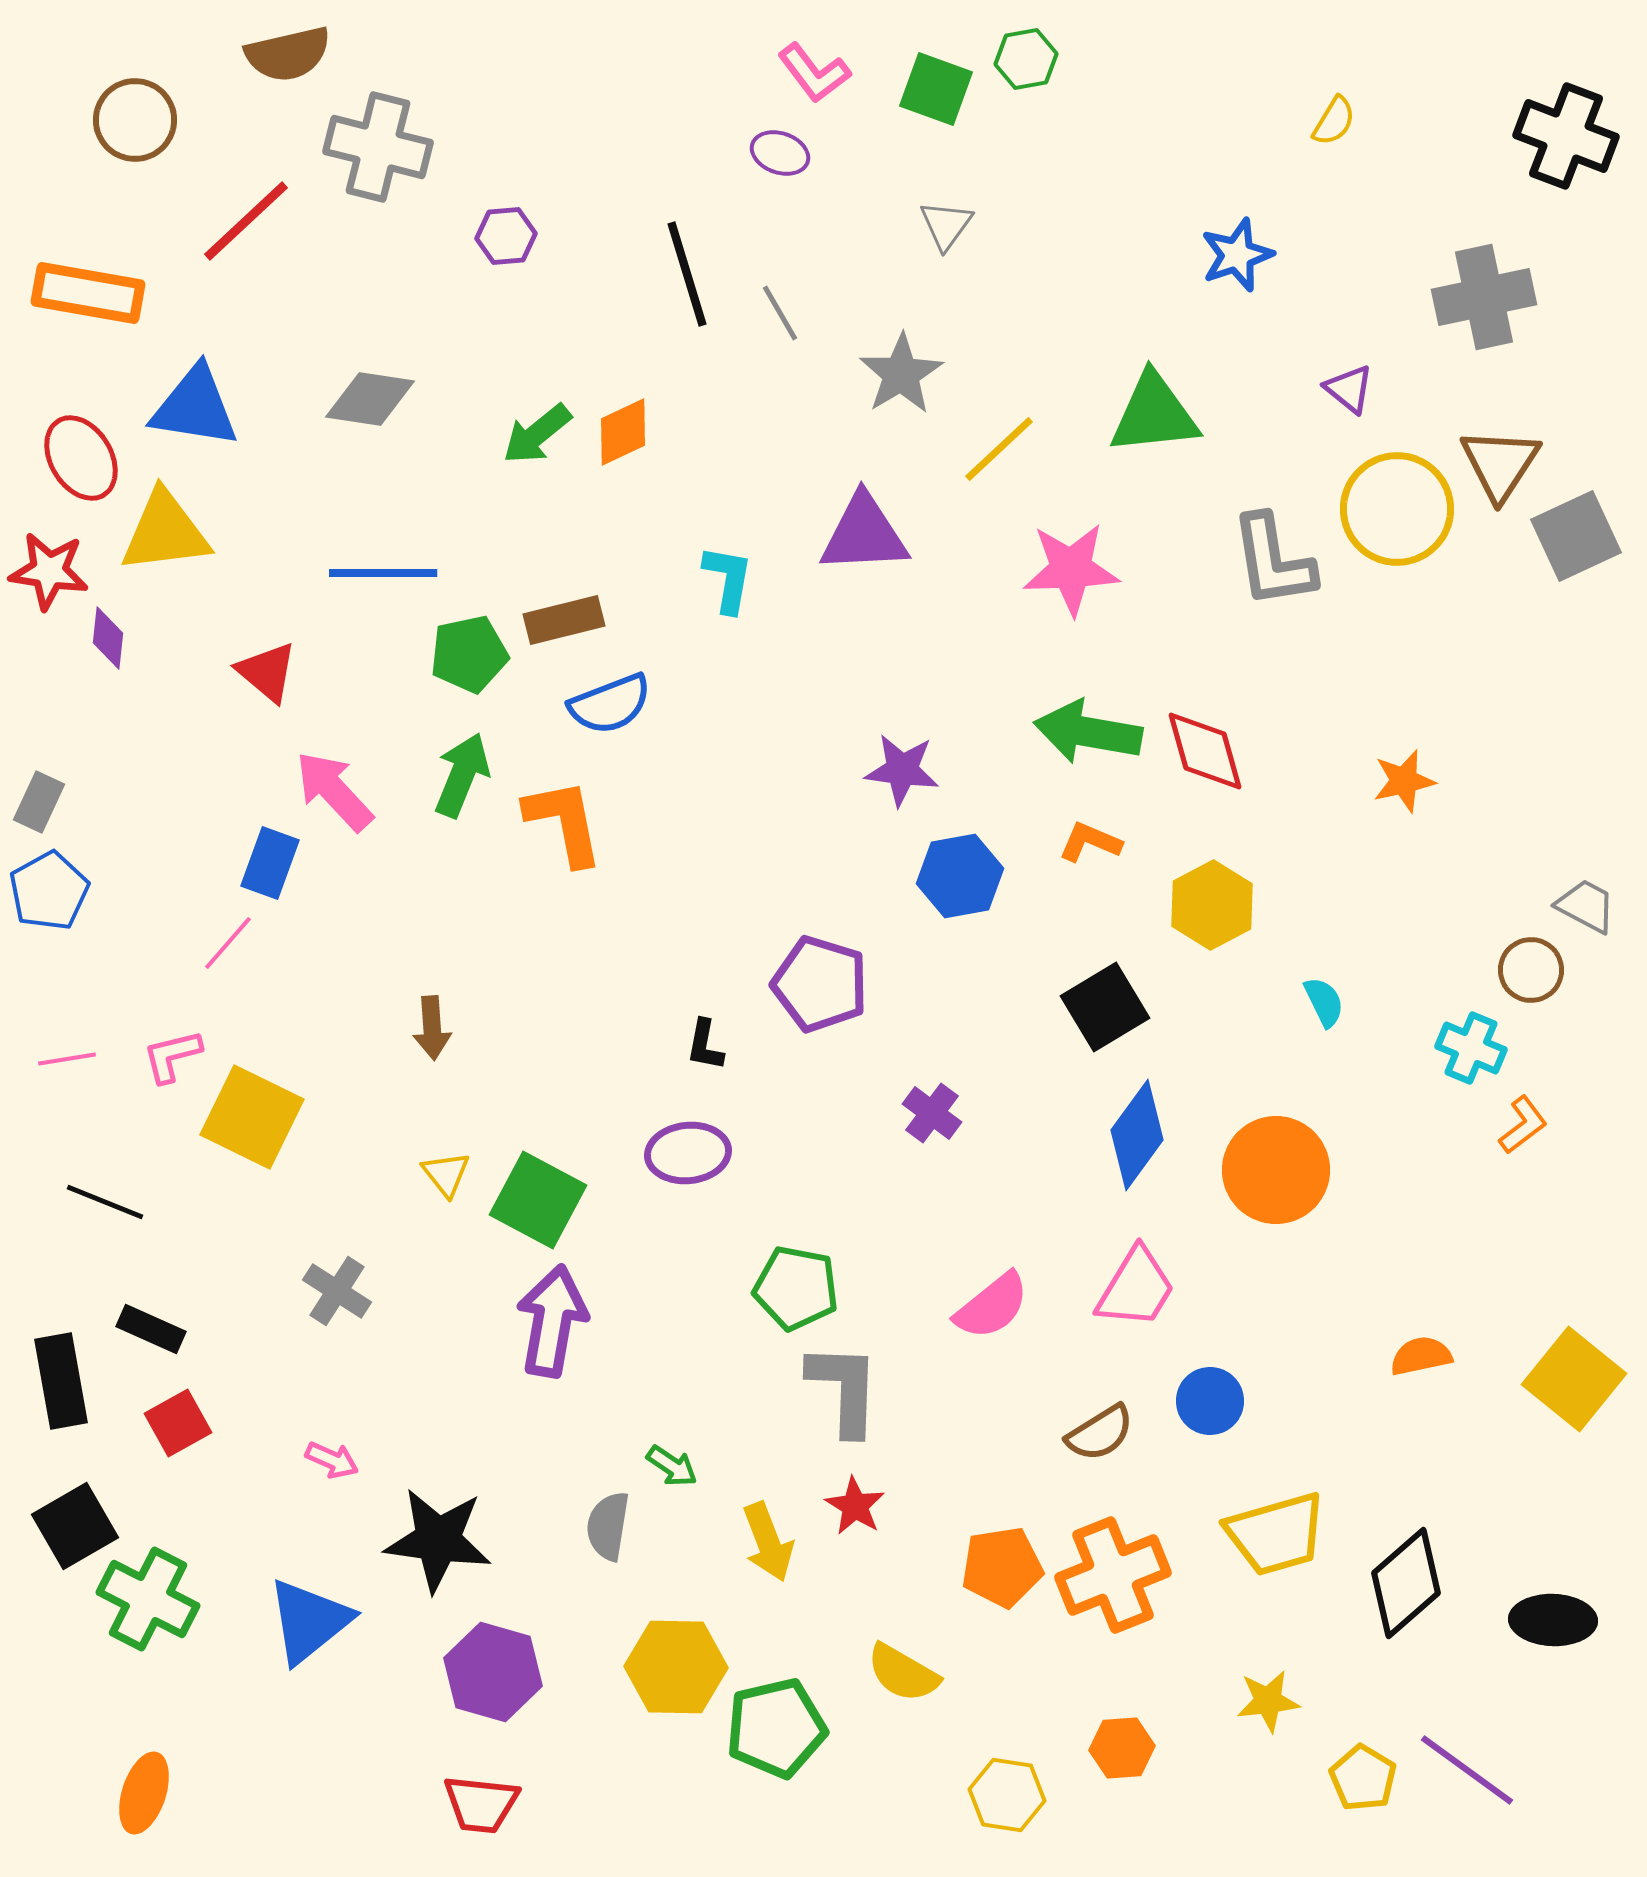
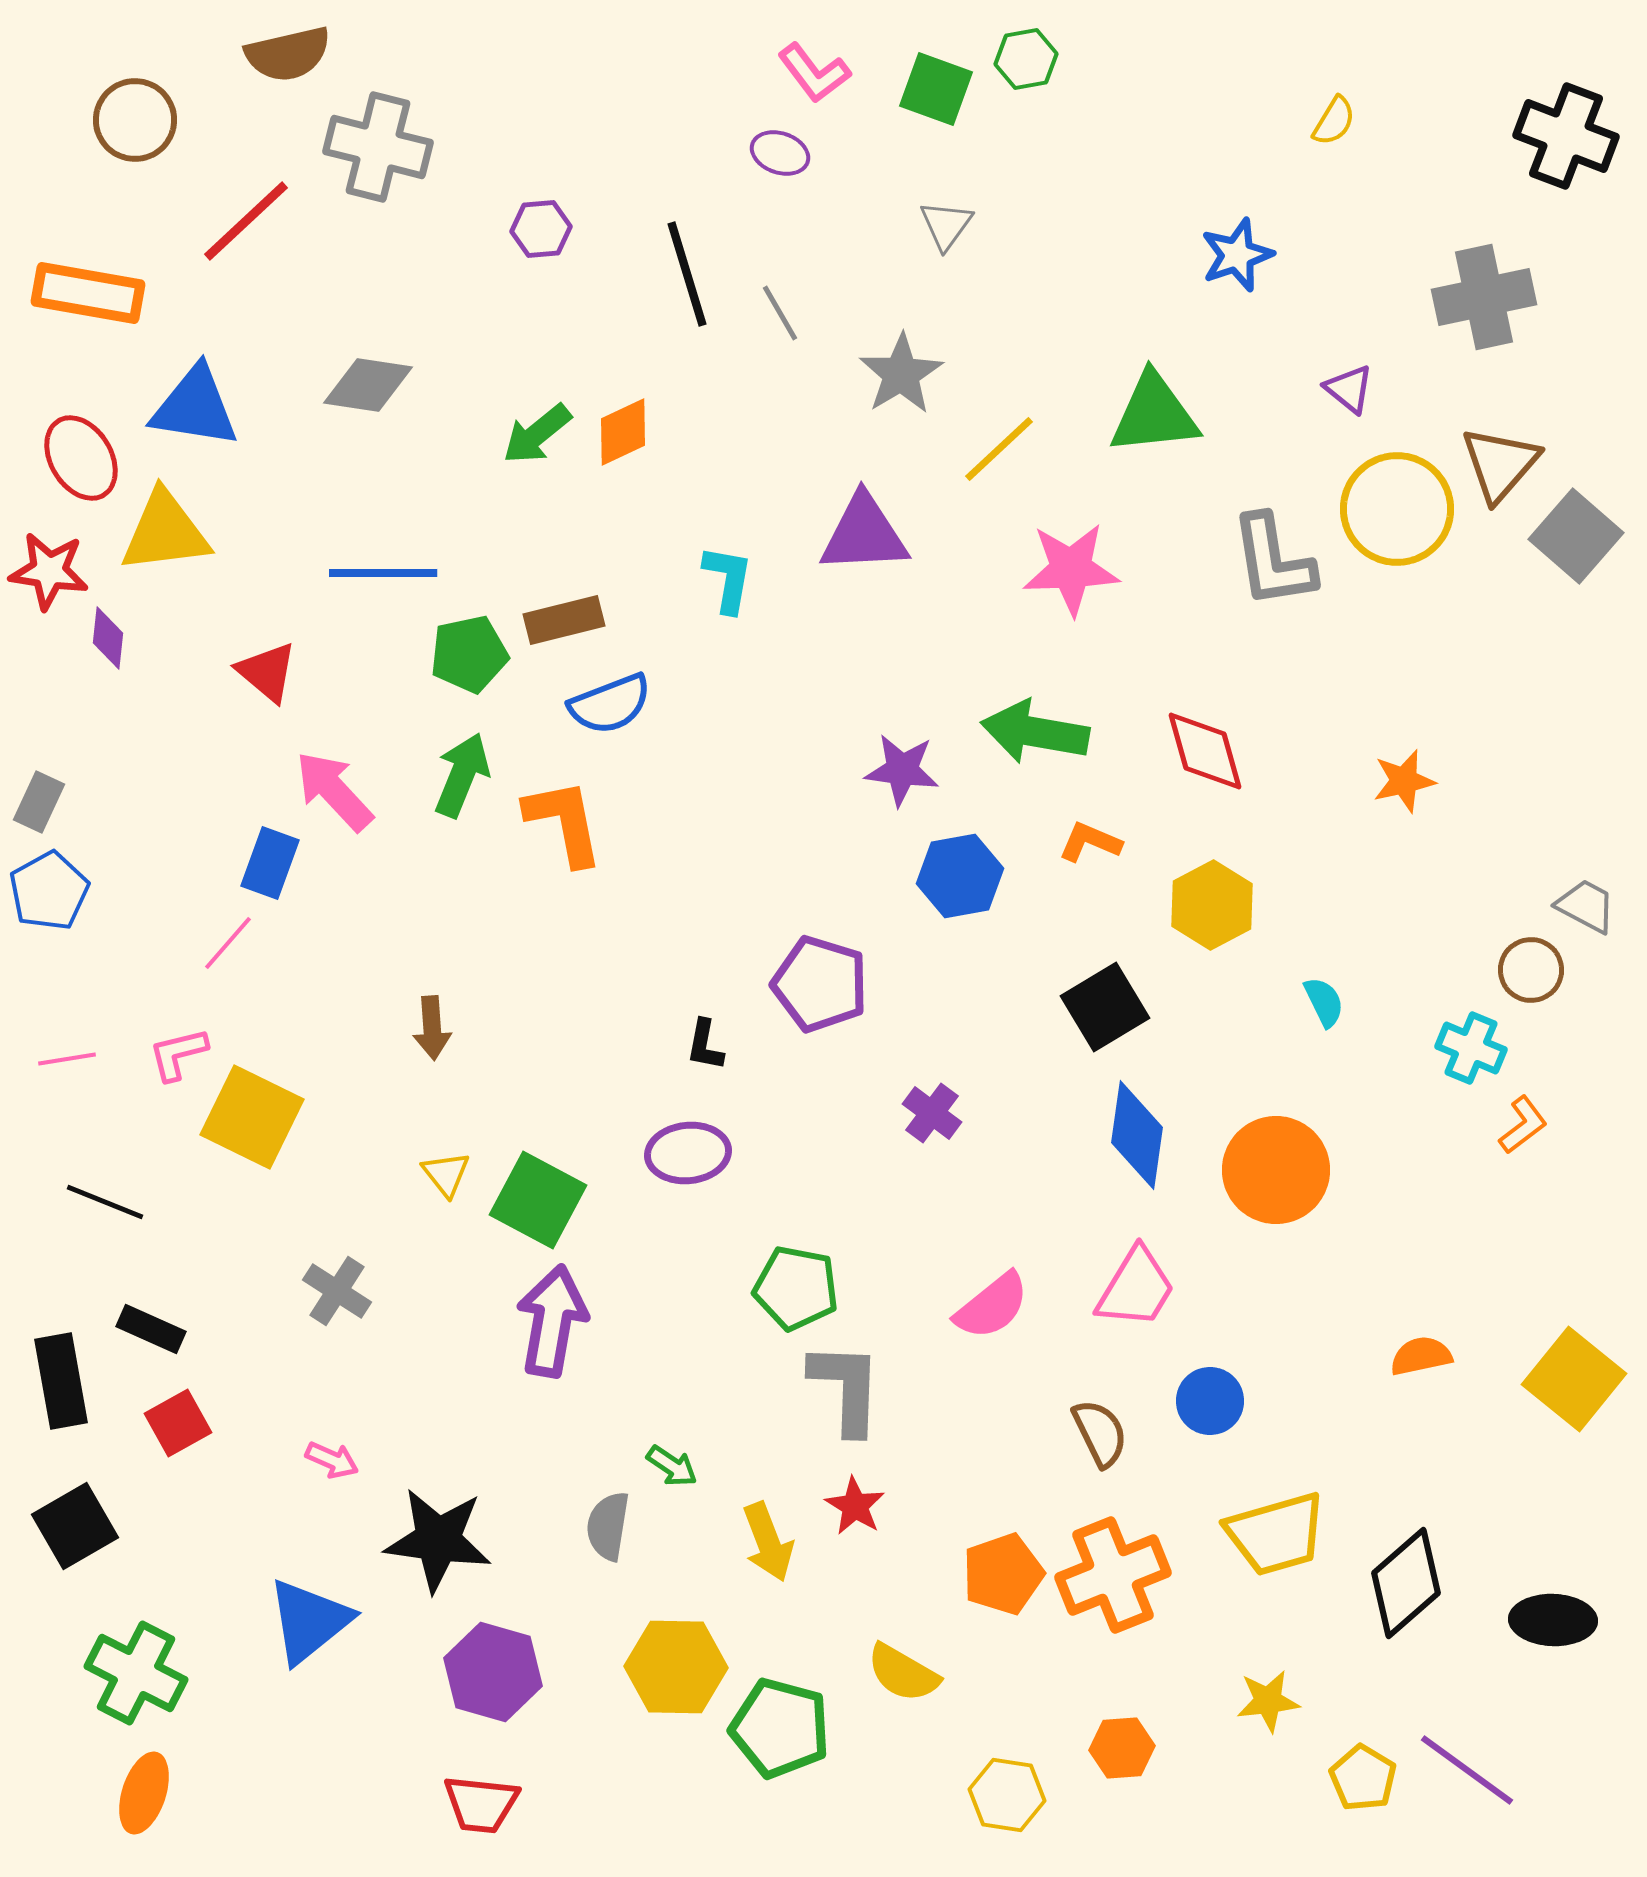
purple hexagon at (506, 236): moved 35 px right, 7 px up
gray diamond at (370, 399): moved 2 px left, 14 px up
brown triangle at (1500, 464): rotated 8 degrees clockwise
gray square at (1576, 536): rotated 24 degrees counterclockwise
green arrow at (1088, 732): moved 53 px left
pink L-shape at (172, 1056): moved 6 px right, 2 px up
blue diamond at (1137, 1135): rotated 28 degrees counterclockwise
gray L-shape at (844, 1389): moved 2 px right, 1 px up
brown semicircle at (1100, 1433): rotated 84 degrees counterclockwise
orange pentagon at (1002, 1567): moved 1 px right, 7 px down; rotated 10 degrees counterclockwise
green cross at (148, 1599): moved 12 px left, 74 px down
green pentagon at (776, 1728): moved 4 px right; rotated 28 degrees clockwise
